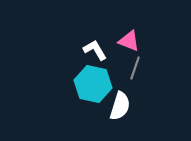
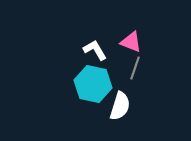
pink triangle: moved 2 px right, 1 px down
